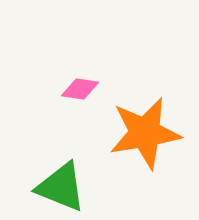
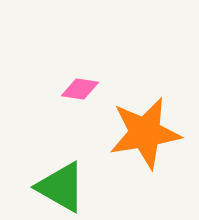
green triangle: rotated 8 degrees clockwise
